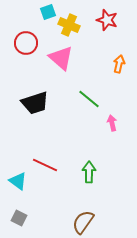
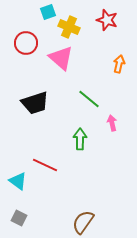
yellow cross: moved 2 px down
green arrow: moved 9 px left, 33 px up
